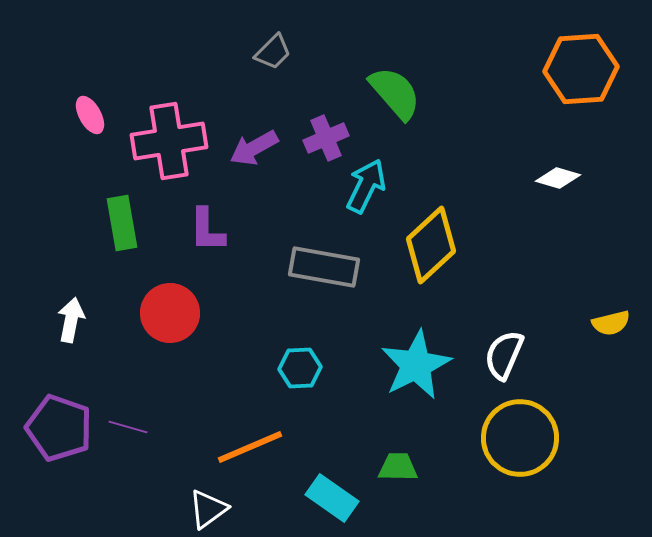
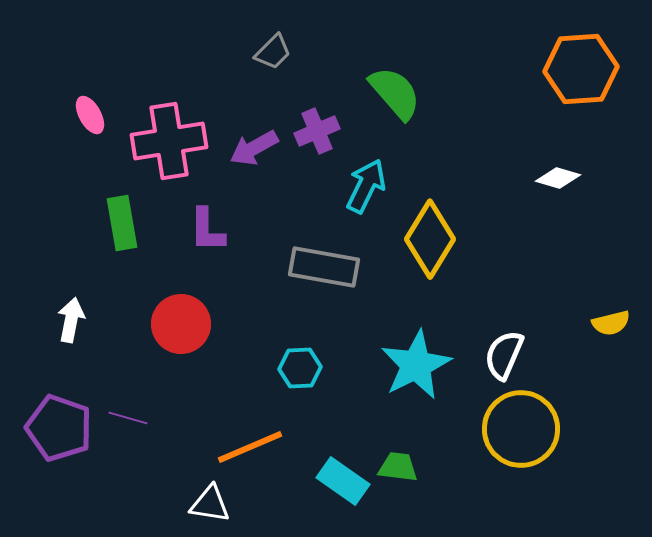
purple cross: moved 9 px left, 7 px up
yellow diamond: moved 1 px left, 6 px up; rotated 16 degrees counterclockwise
red circle: moved 11 px right, 11 px down
purple line: moved 9 px up
yellow circle: moved 1 px right, 9 px up
green trapezoid: rotated 6 degrees clockwise
cyan rectangle: moved 11 px right, 17 px up
white triangle: moved 2 px right, 5 px up; rotated 45 degrees clockwise
